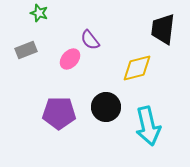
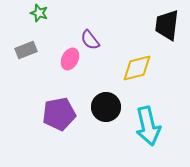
black trapezoid: moved 4 px right, 4 px up
pink ellipse: rotated 15 degrees counterclockwise
purple pentagon: moved 1 px down; rotated 12 degrees counterclockwise
